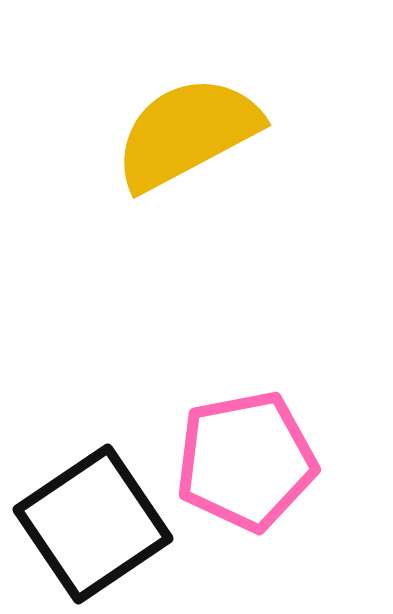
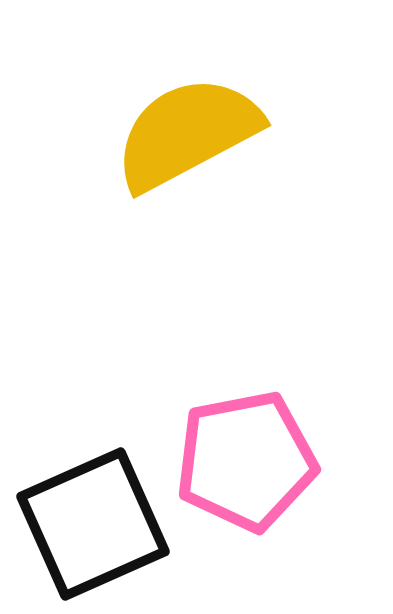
black square: rotated 10 degrees clockwise
